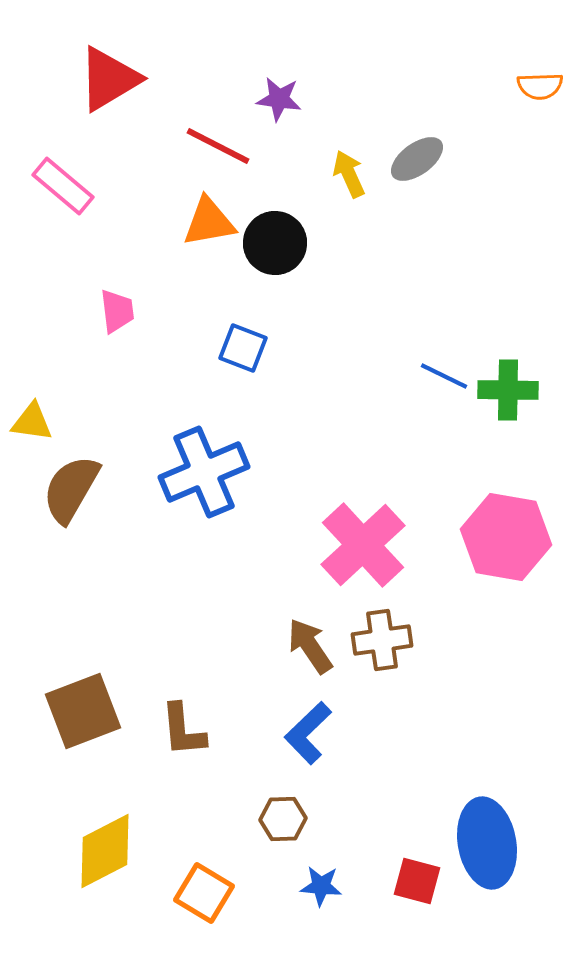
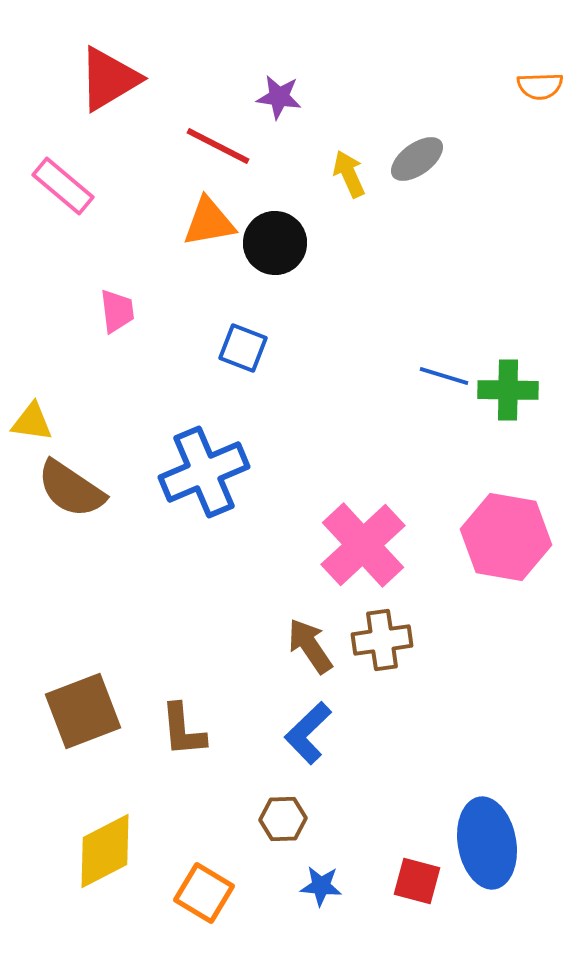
purple star: moved 2 px up
blue line: rotated 9 degrees counterclockwise
brown semicircle: rotated 86 degrees counterclockwise
